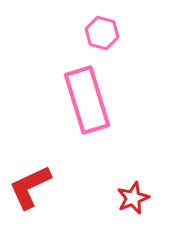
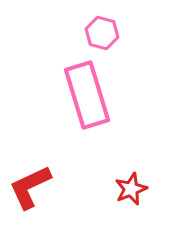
pink rectangle: moved 5 px up
red star: moved 2 px left, 9 px up
